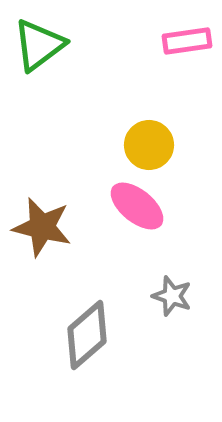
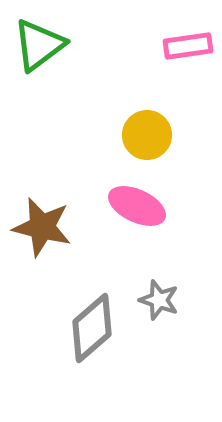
pink rectangle: moved 1 px right, 5 px down
yellow circle: moved 2 px left, 10 px up
pink ellipse: rotated 14 degrees counterclockwise
gray star: moved 13 px left, 4 px down
gray diamond: moved 5 px right, 7 px up
